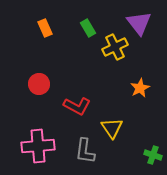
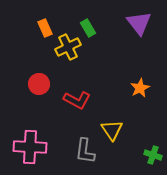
yellow cross: moved 47 px left
red L-shape: moved 6 px up
yellow triangle: moved 2 px down
pink cross: moved 8 px left, 1 px down; rotated 8 degrees clockwise
